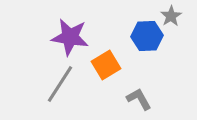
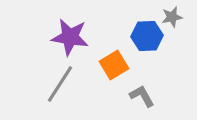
gray star: moved 1 px right, 1 px down; rotated 20 degrees clockwise
orange square: moved 8 px right
gray L-shape: moved 3 px right, 3 px up
